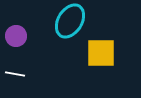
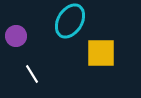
white line: moved 17 px right; rotated 48 degrees clockwise
